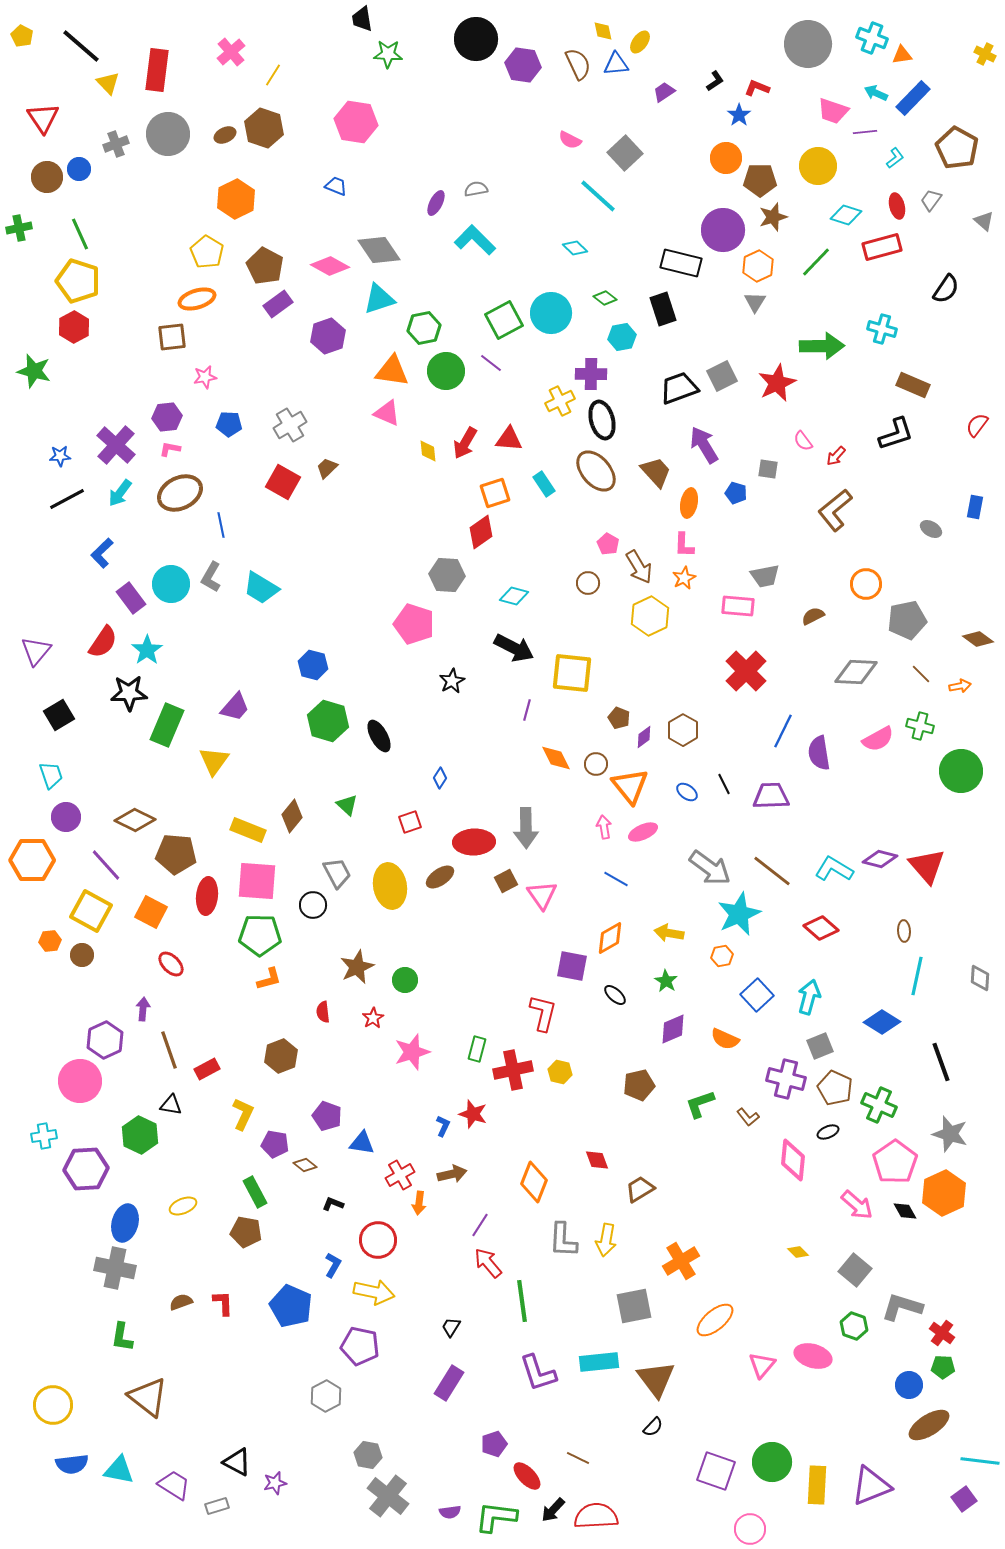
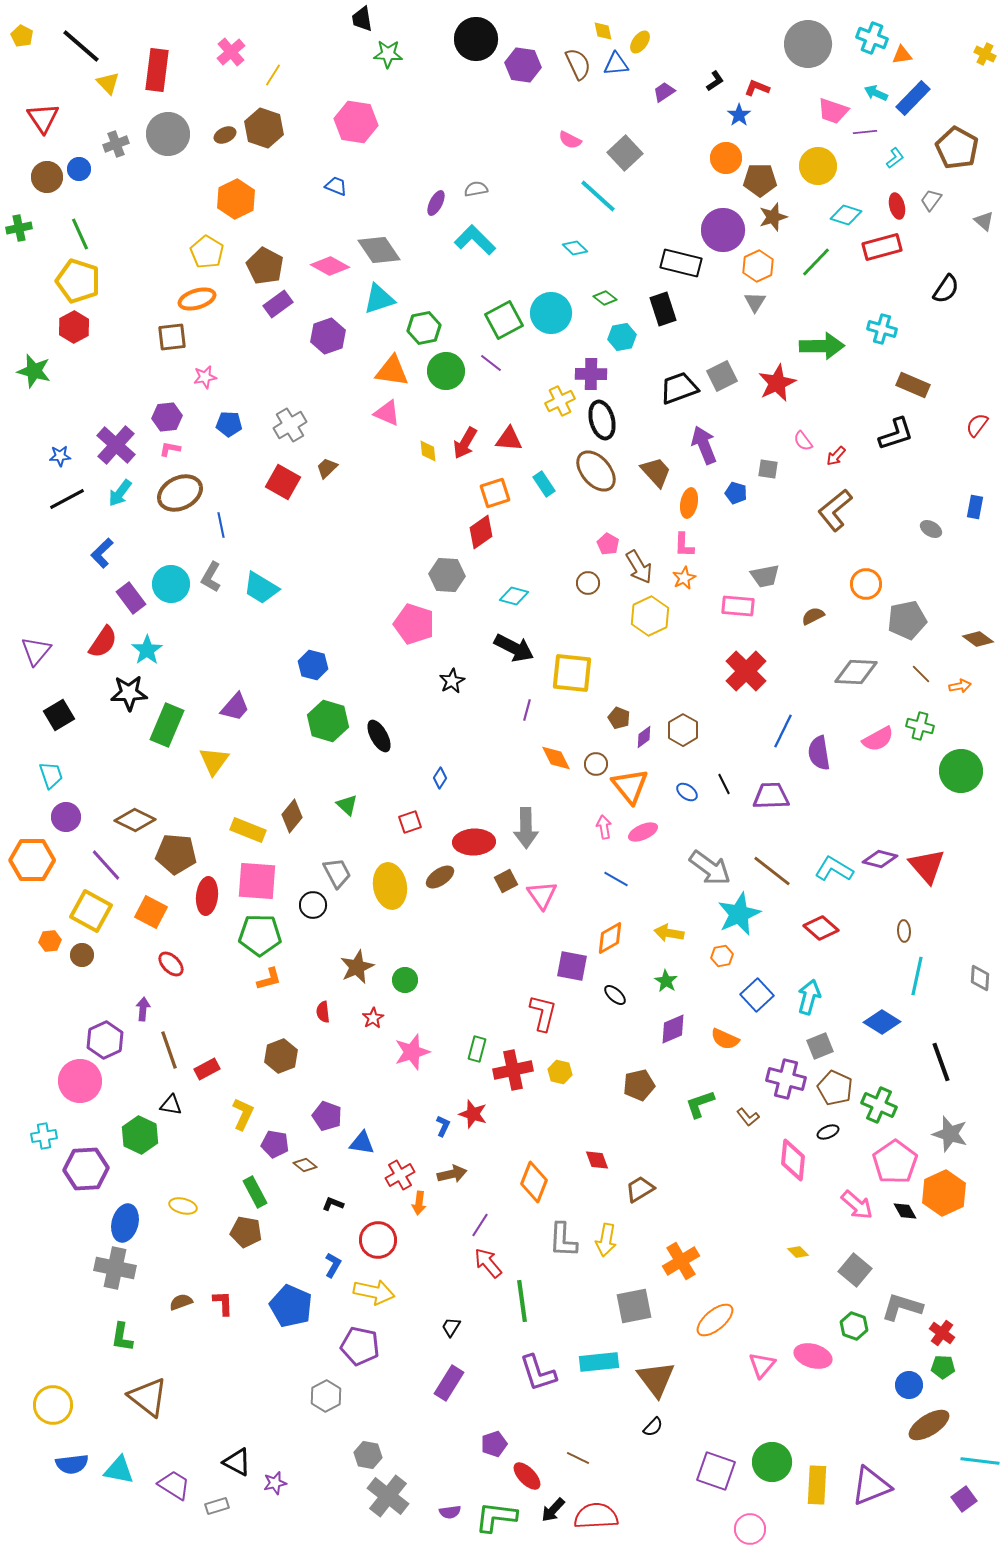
purple arrow at (704, 445): rotated 9 degrees clockwise
yellow ellipse at (183, 1206): rotated 36 degrees clockwise
